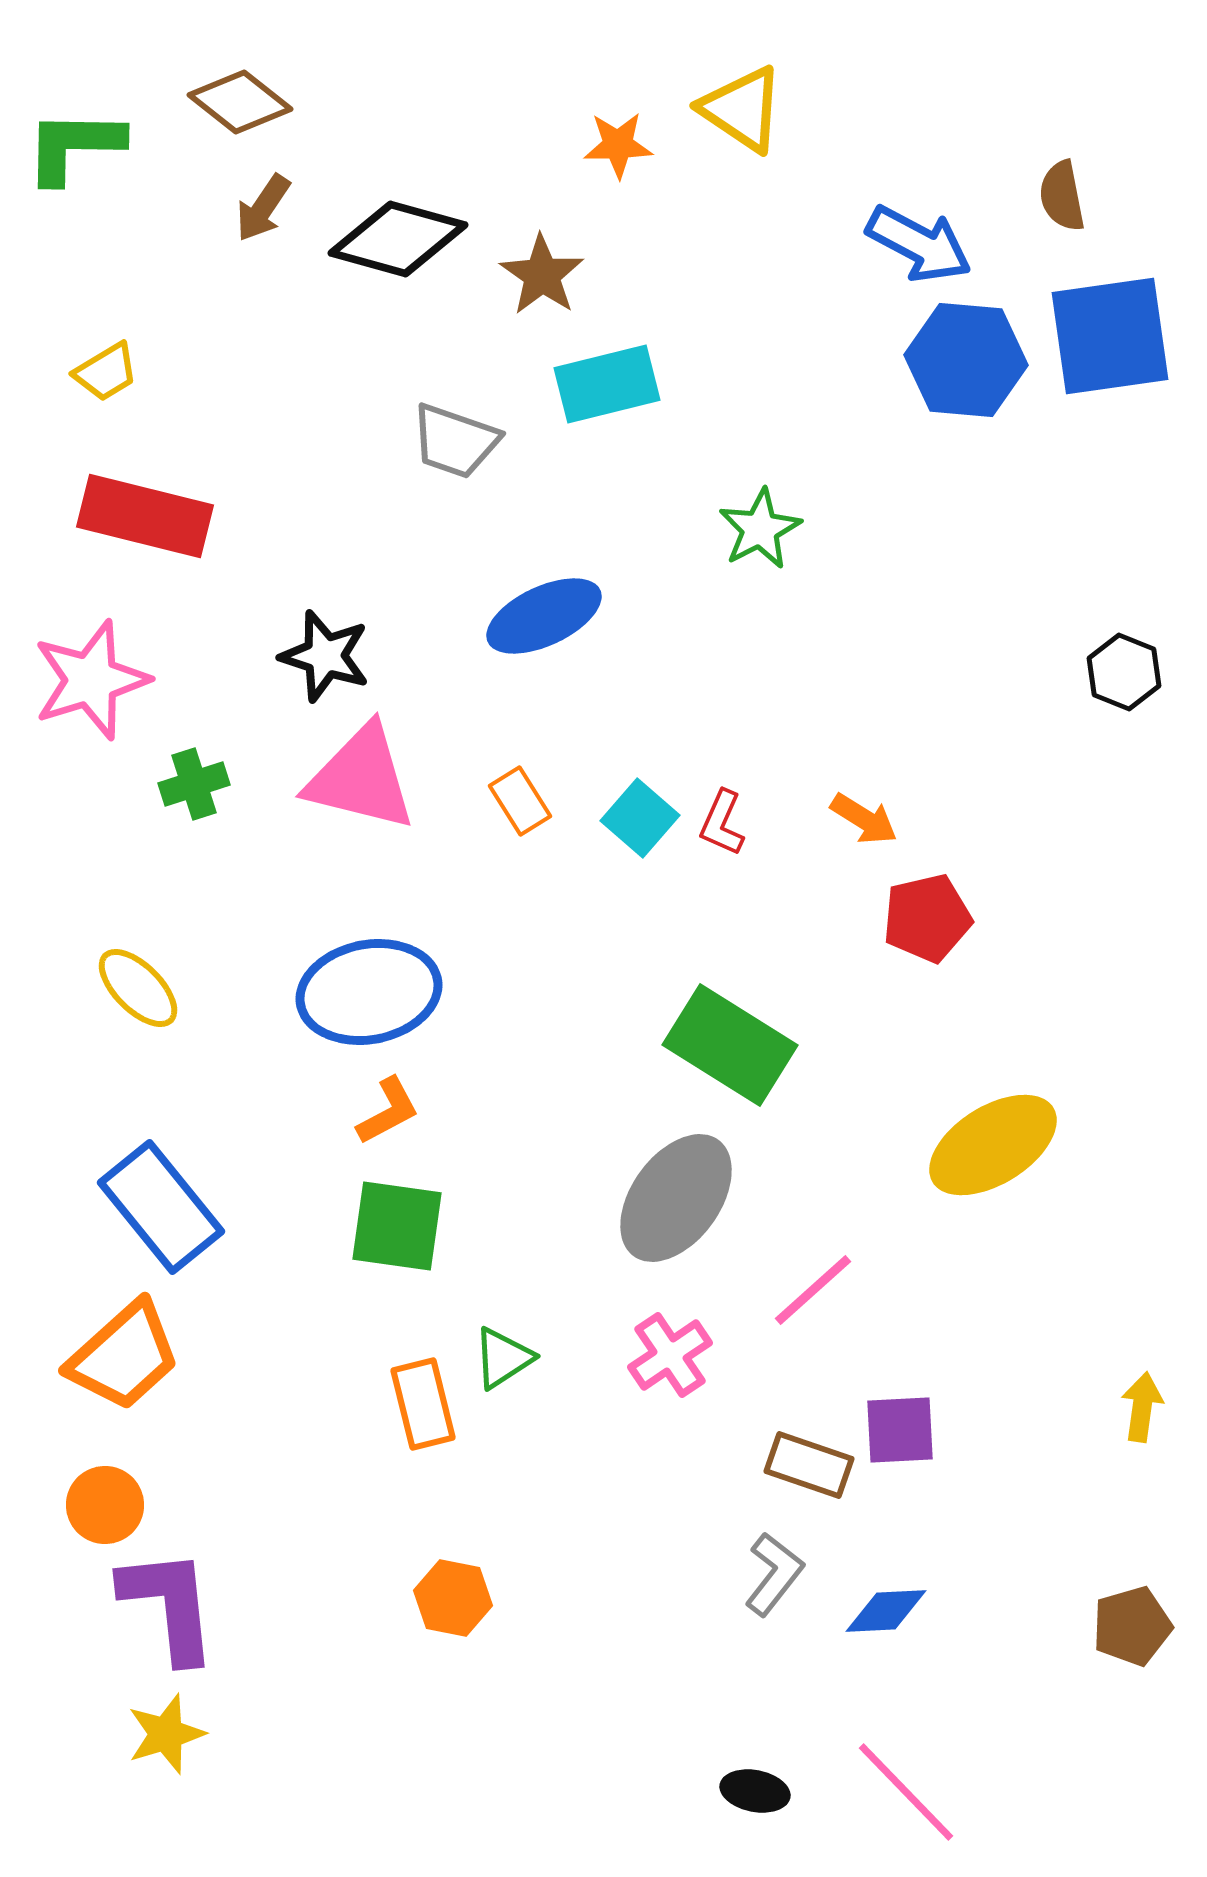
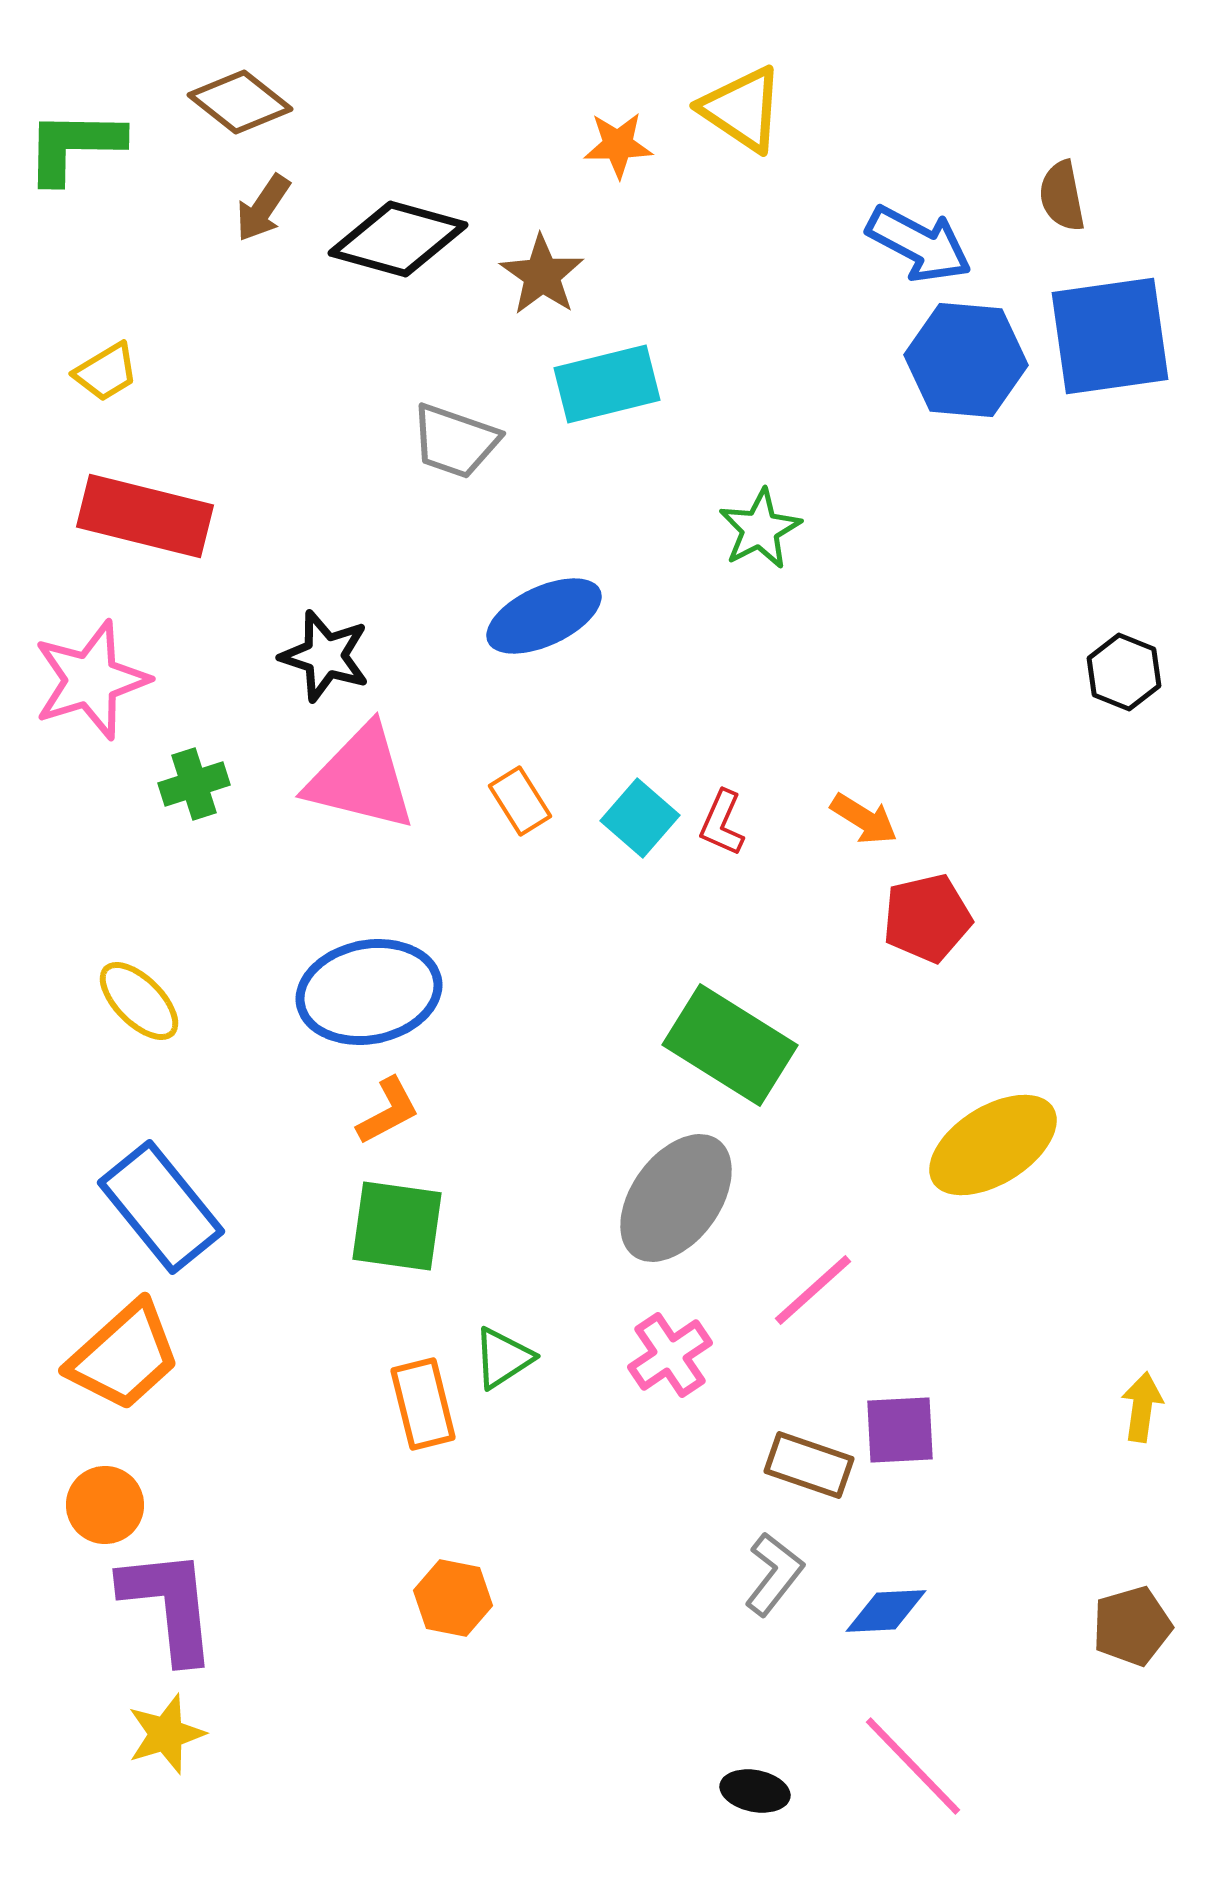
yellow ellipse at (138, 988): moved 1 px right, 13 px down
pink line at (906, 1792): moved 7 px right, 26 px up
